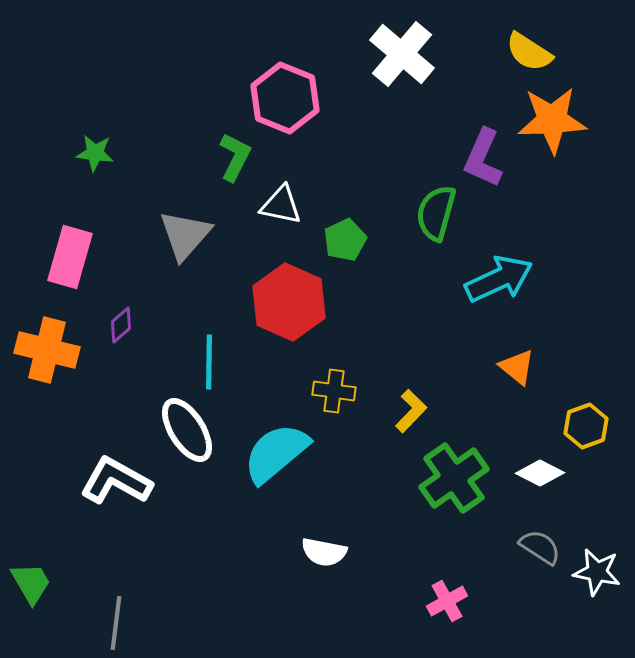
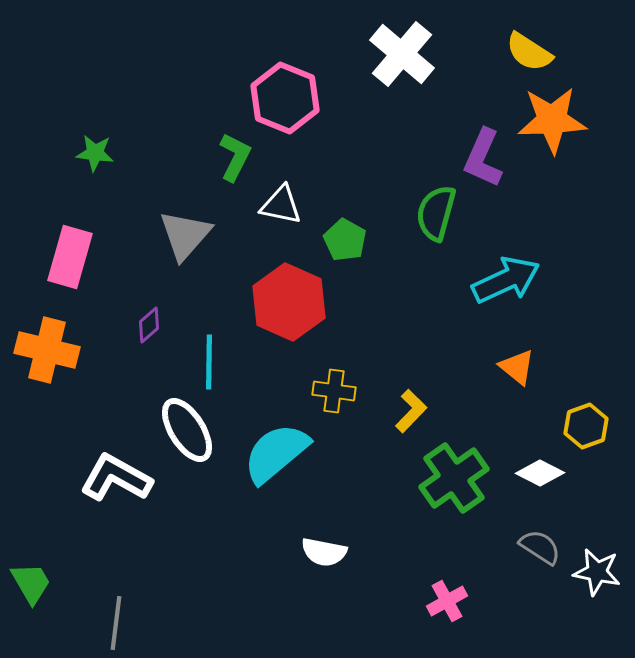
green pentagon: rotated 18 degrees counterclockwise
cyan arrow: moved 7 px right, 1 px down
purple diamond: moved 28 px right
white L-shape: moved 3 px up
